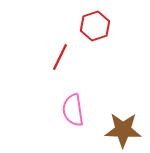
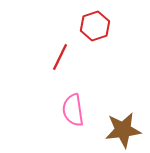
brown star: rotated 9 degrees counterclockwise
